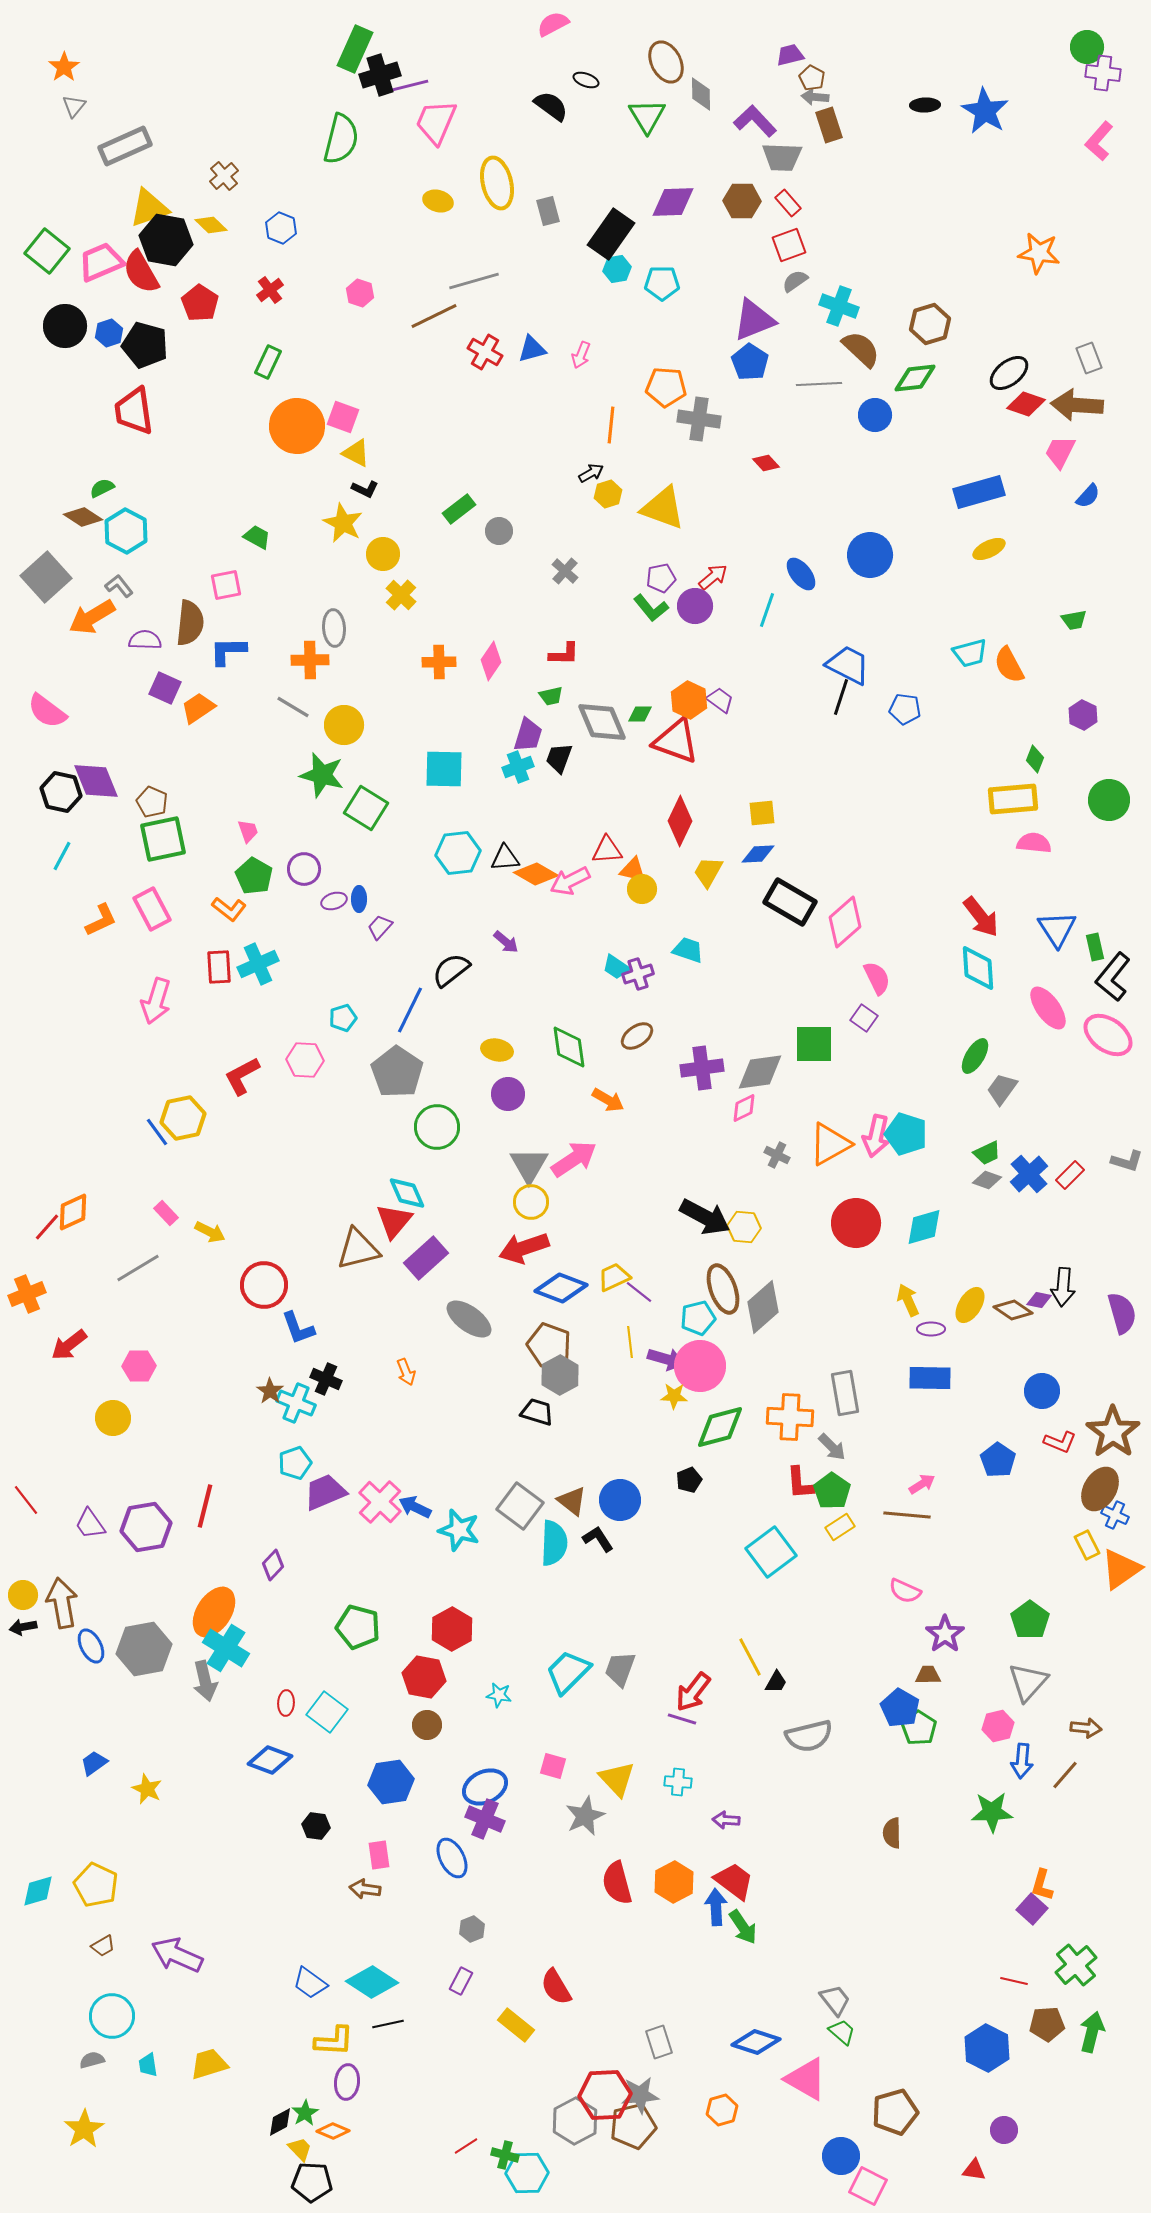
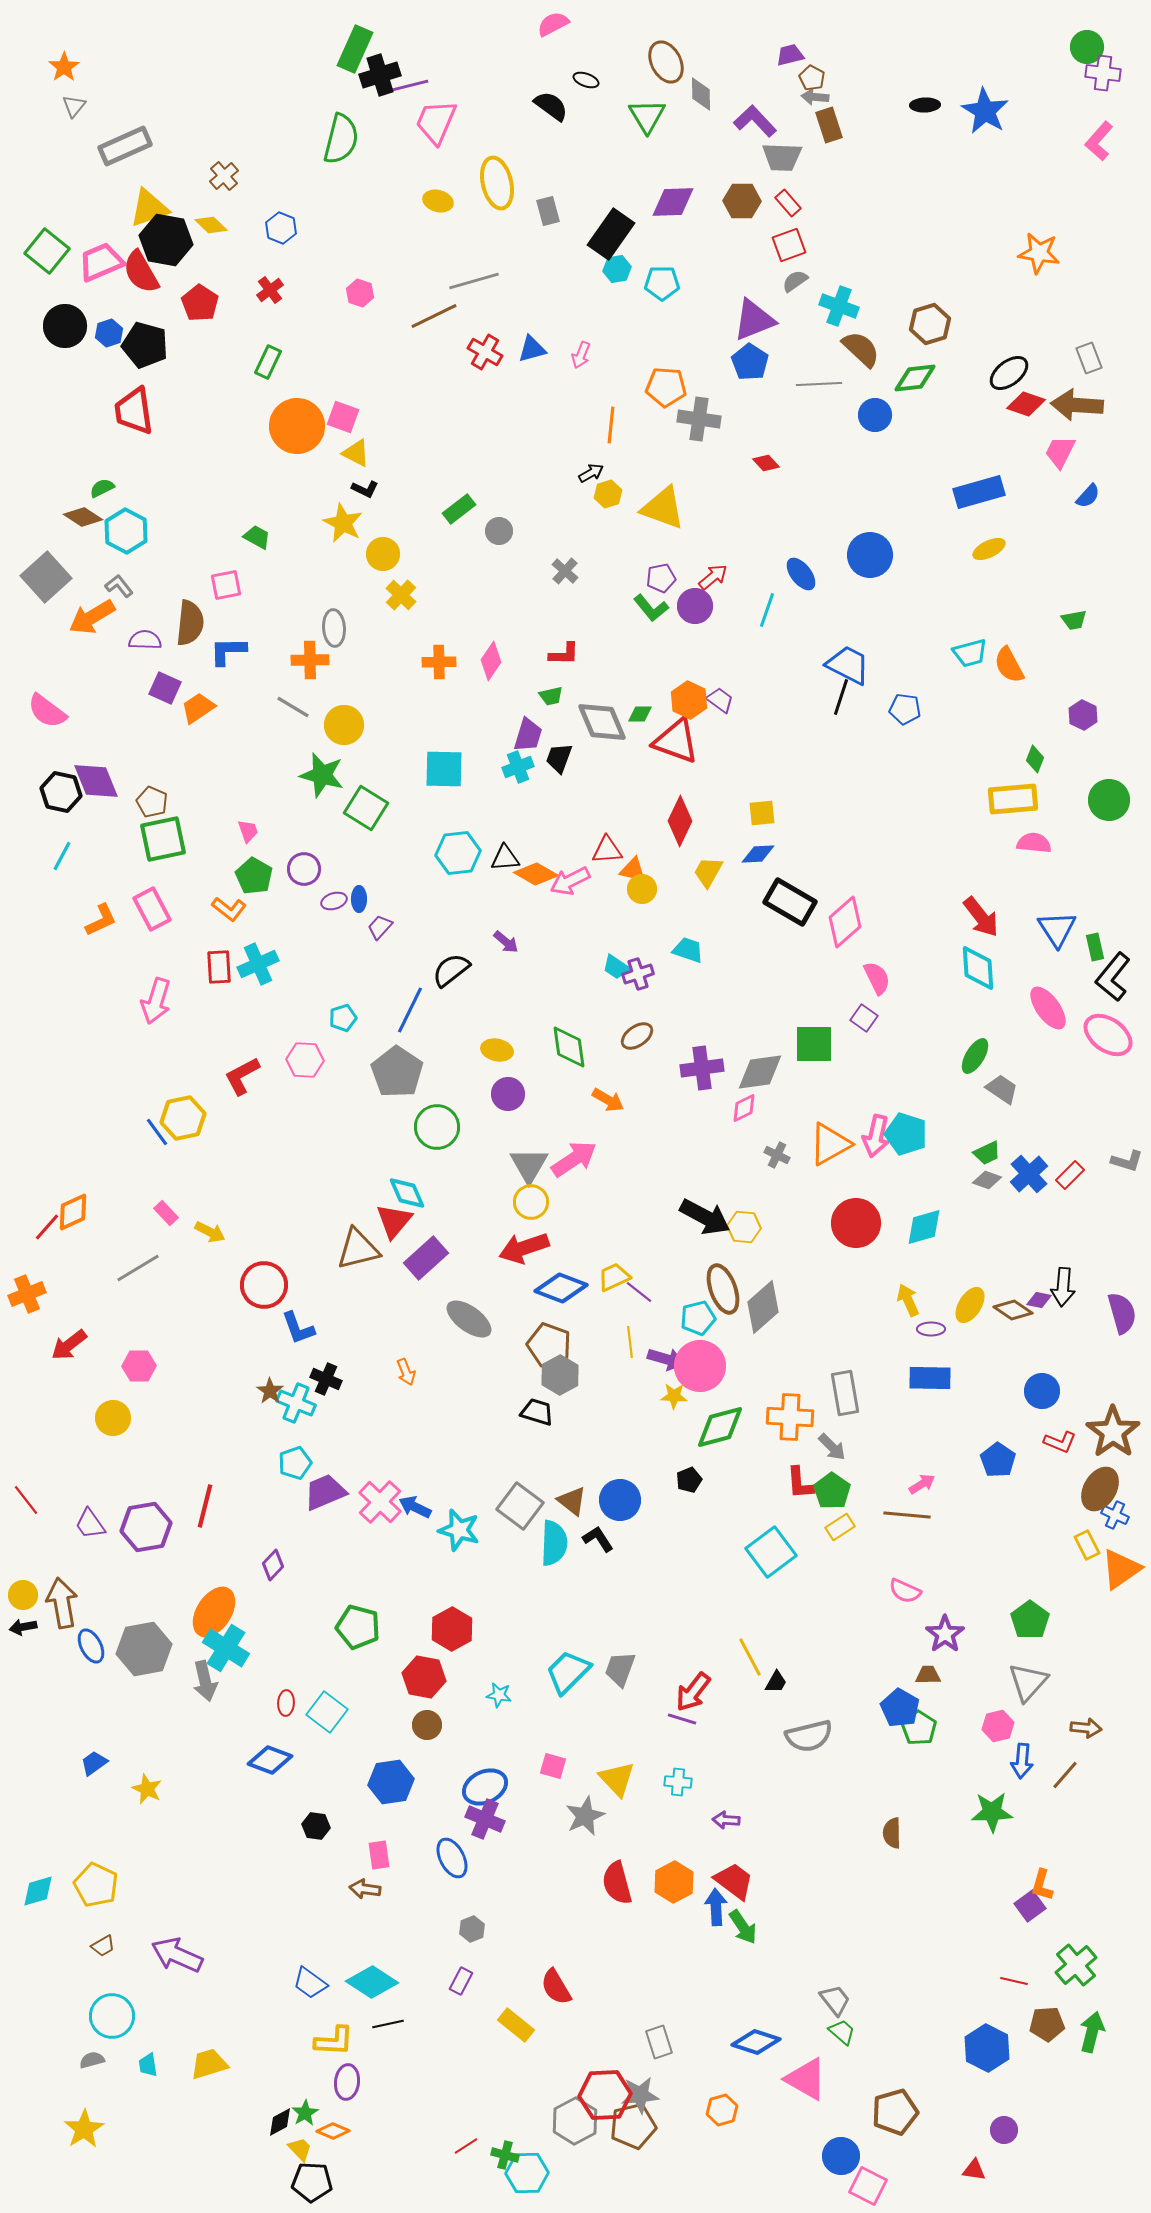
gray trapezoid at (1002, 1089): rotated 88 degrees clockwise
purple square at (1032, 1909): moved 2 px left, 3 px up; rotated 12 degrees clockwise
